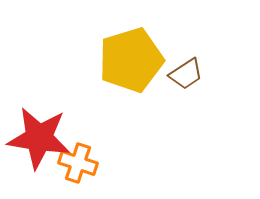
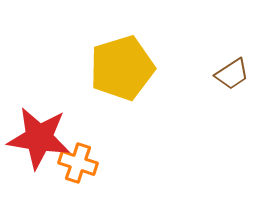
yellow pentagon: moved 9 px left, 8 px down
brown trapezoid: moved 46 px right
